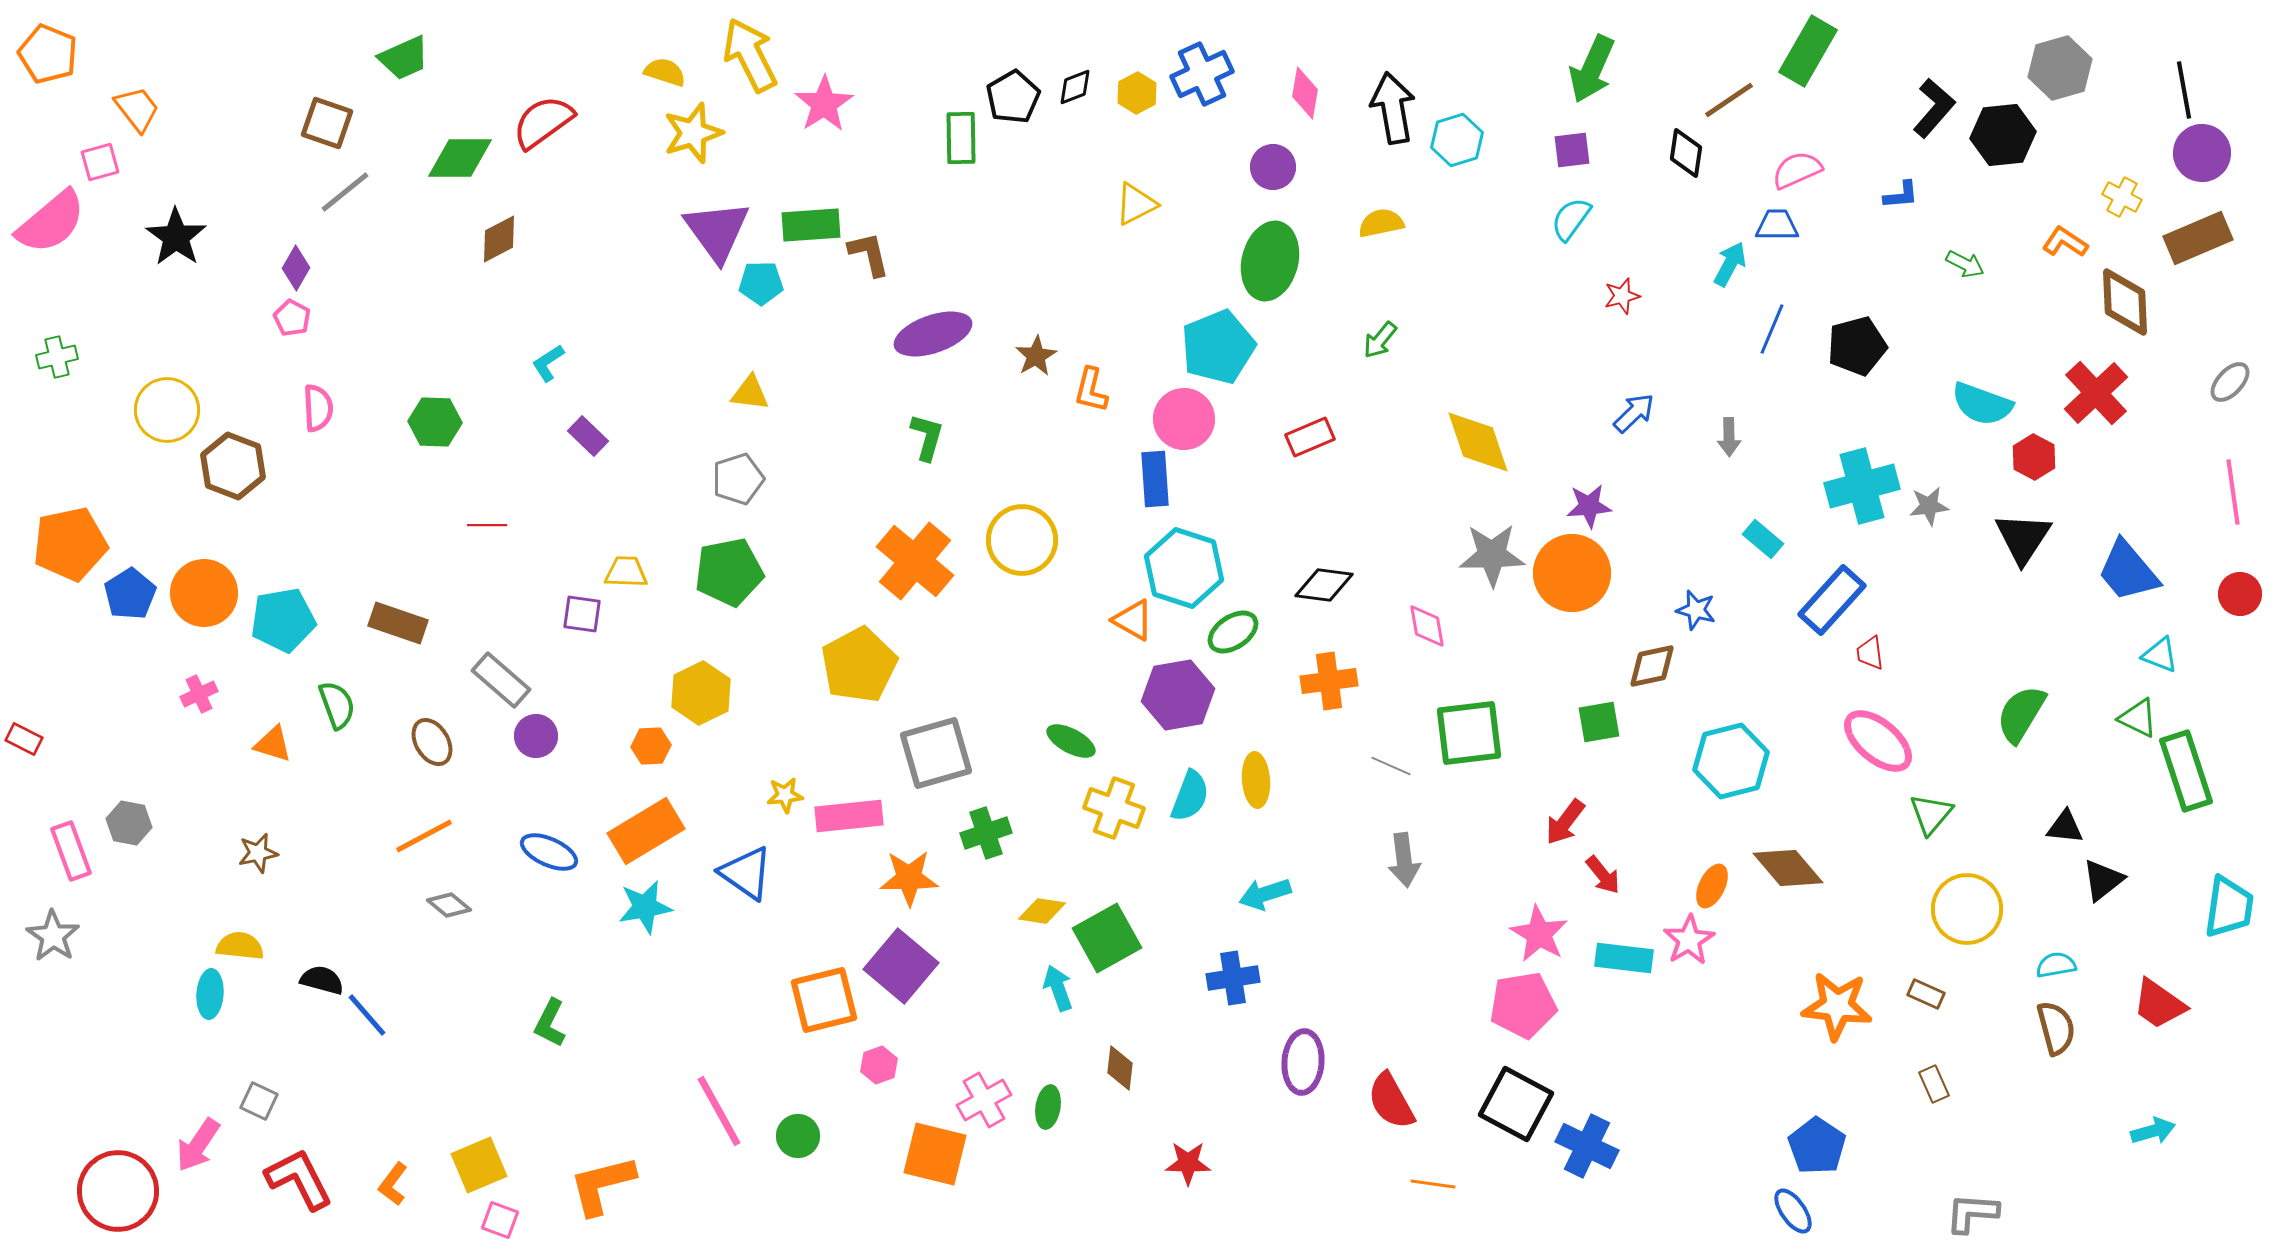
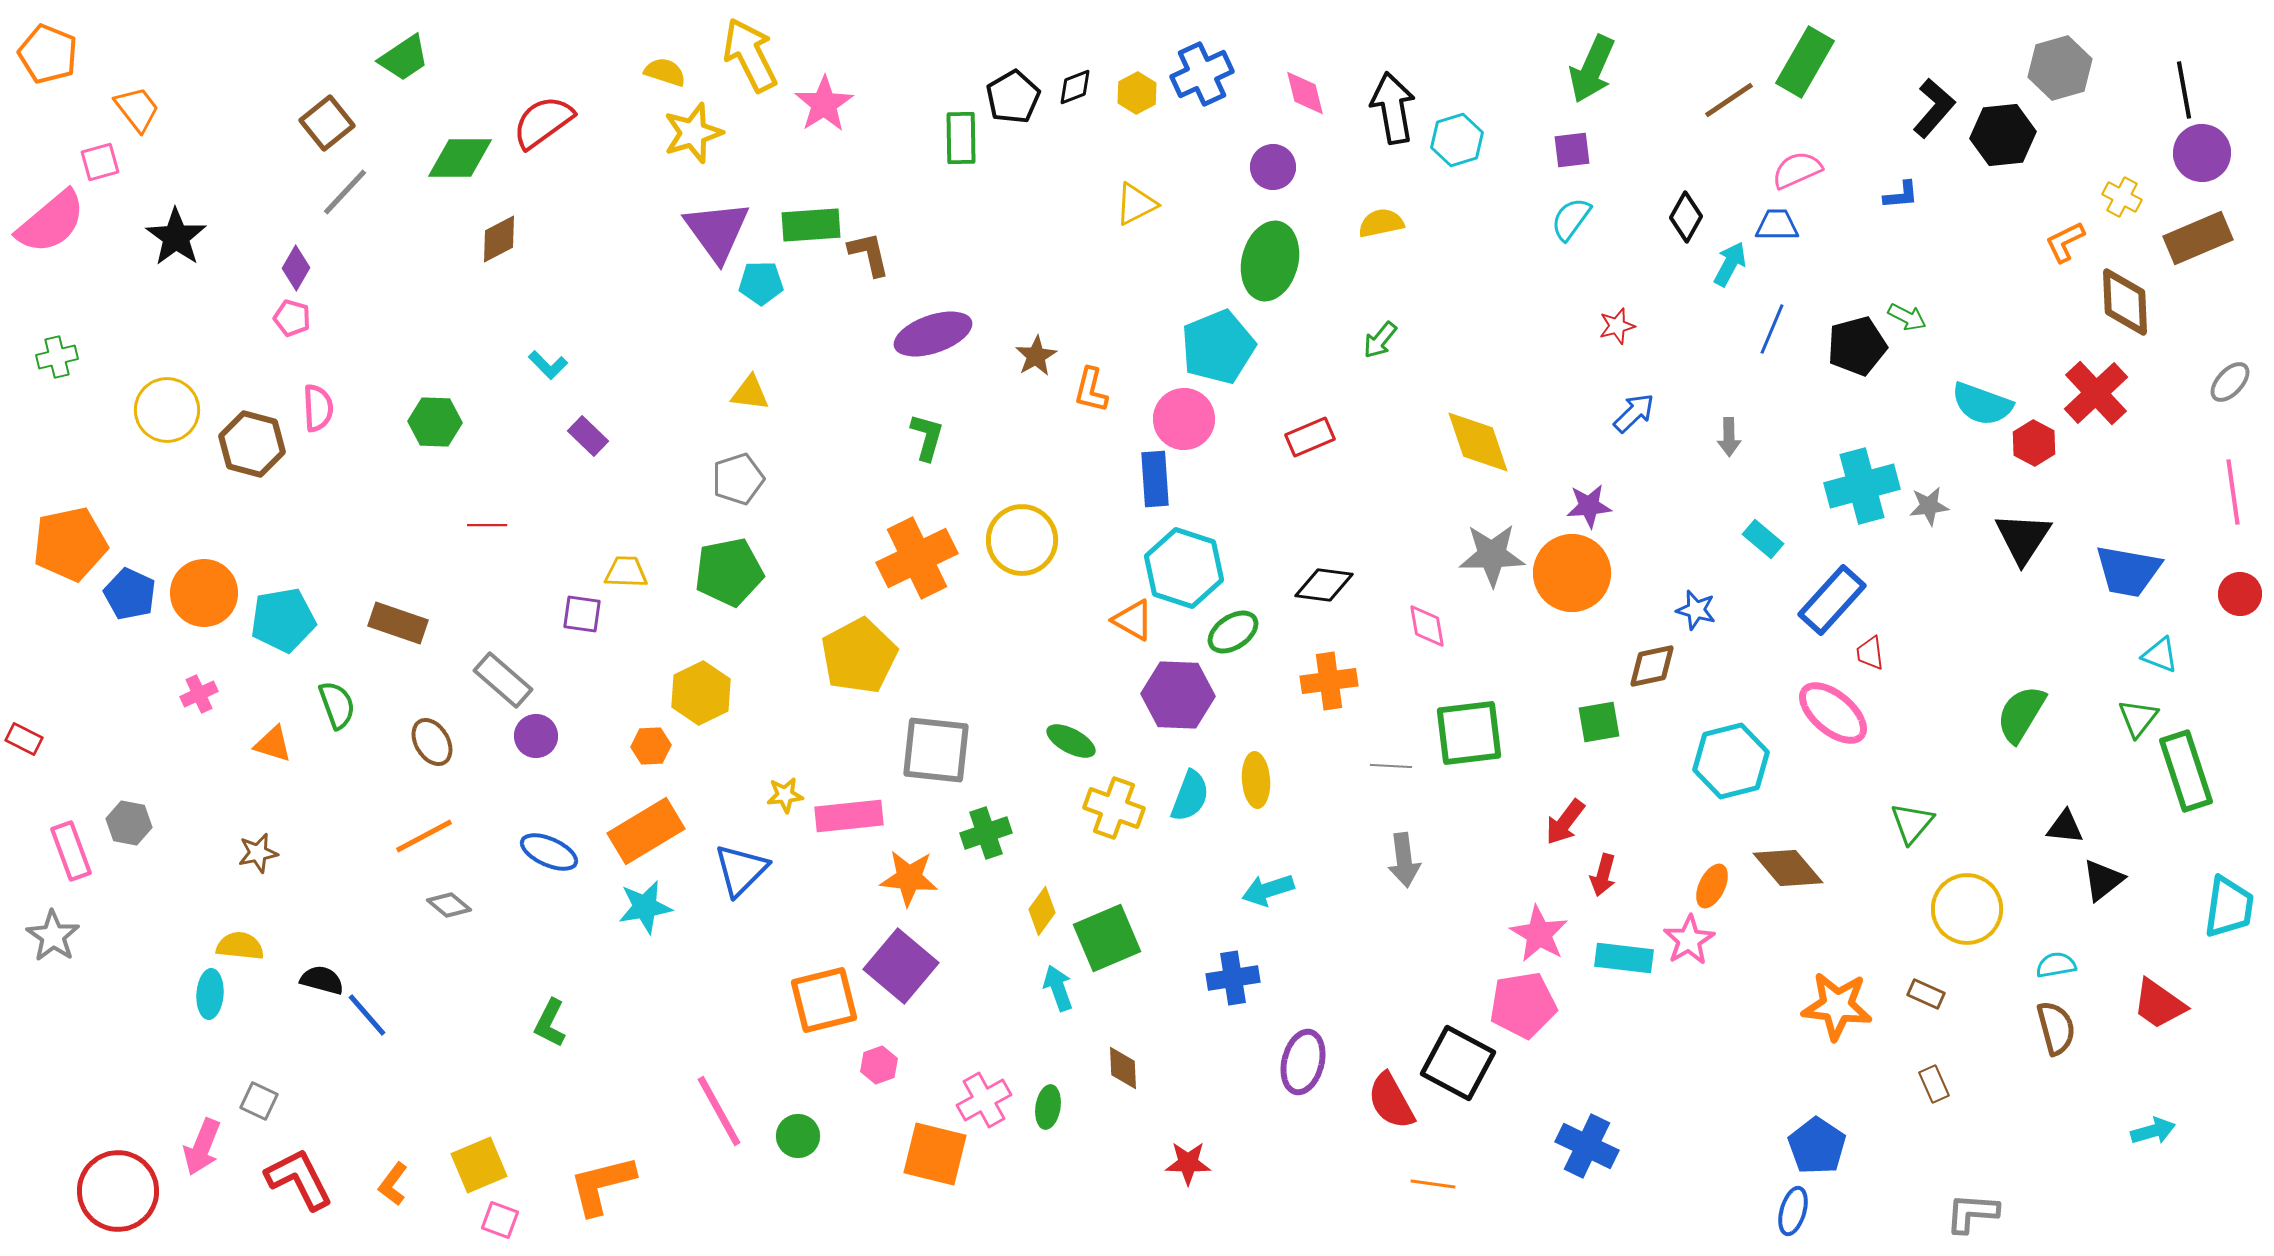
green rectangle at (1808, 51): moved 3 px left, 11 px down
green trapezoid at (404, 58): rotated 10 degrees counterclockwise
pink diamond at (1305, 93): rotated 24 degrees counterclockwise
brown square at (327, 123): rotated 32 degrees clockwise
black diamond at (1686, 153): moved 64 px down; rotated 21 degrees clockwise
gray line at (345, 192): rotated 8 degrees counterclockwise
orange L-shape at (2065, 242): rotated 60 degrees counterclockwise
green arrow at (1965, 264): moved 58 px left, 53 px down
red star at (1622, 296): moved 5 px left, 30 px down
pink pentagon at (292, 318): rotated 12 degrees counterclockwise
cyan L-shape at (548, 363): moved 2 px down; rotated 102 degrees counterclockwise
red hexagon at (2034, 457): moved 14 px up
brown hexagon at (233, 466): moved 19 px right, 22 px up; rotated 6 degrees counterclockwise
orange cross at (915, 561): moved 2 px right, 3 px up; rotated 24 degrees clockwise
blue trapezoid at (2128, 571): rotated 40 degrees counterclockwise
blue pentagon at (130, 594): rotated 15 degrees counterclockwise
yellow pentagon at (859, 665): moved 9 px up
gray rectangle at (501, 680): moved 2 px right
purple hexagon at (1178, 695): rotated 12 degrees clockwise
green triangle at (2138, 718): rotated 42 degrees clockwise
pink ellipse at (1878, 741): moved 45 px left, 28 px up
gray square at (936, 753): moved 3 px up; rotated 22 degrees clockwise
gray line at (1391, 766): rotated 21 degrees counterclockwise
green triangle at (1931, 814): moved 19 px left, 9 px down
blue triangle at (746, 873): moved 5 px left, 3 px up; rotated 40 degrees clockwise
red arrow at (1603, 875): rotated 54 degrees clockwise
orange star at (909, 878): rotated 6 degrees clockwise
cyan arrow at (1265, 894): moved 3 px right, 4 px up
yellow diamond at (1042, 911): rotated 63 degrees counterclockwise
green square at (1107, 938): rotated 6 degrees clockwise
purple ellipse at (1303, 1062): rotated 10 degrees clockwise
brown diamond at (1120, 1068): moved 3 px right; rotated 9 degrees counterclockwise
black square at (1516, 1104): moved 58 px left, 41 px up
pink arrow at (198, 1145): moved 4 px right, 2 px down; rotated 12 degrees counterclockwise
blue ellipse at (1793, 1211): rotated 51 degrees clockwise
